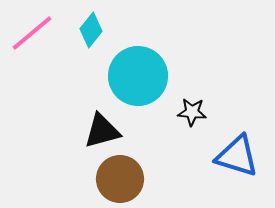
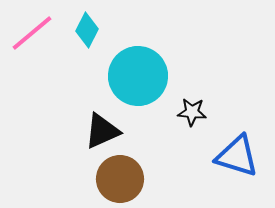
cyan diamond: moved 4 px left; rotated 12 degrees counterclockwise
black triangle: rotated 9 degrees counterclockwise
